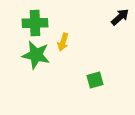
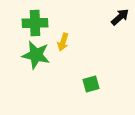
green square: moved 4 px left, 4 px down
